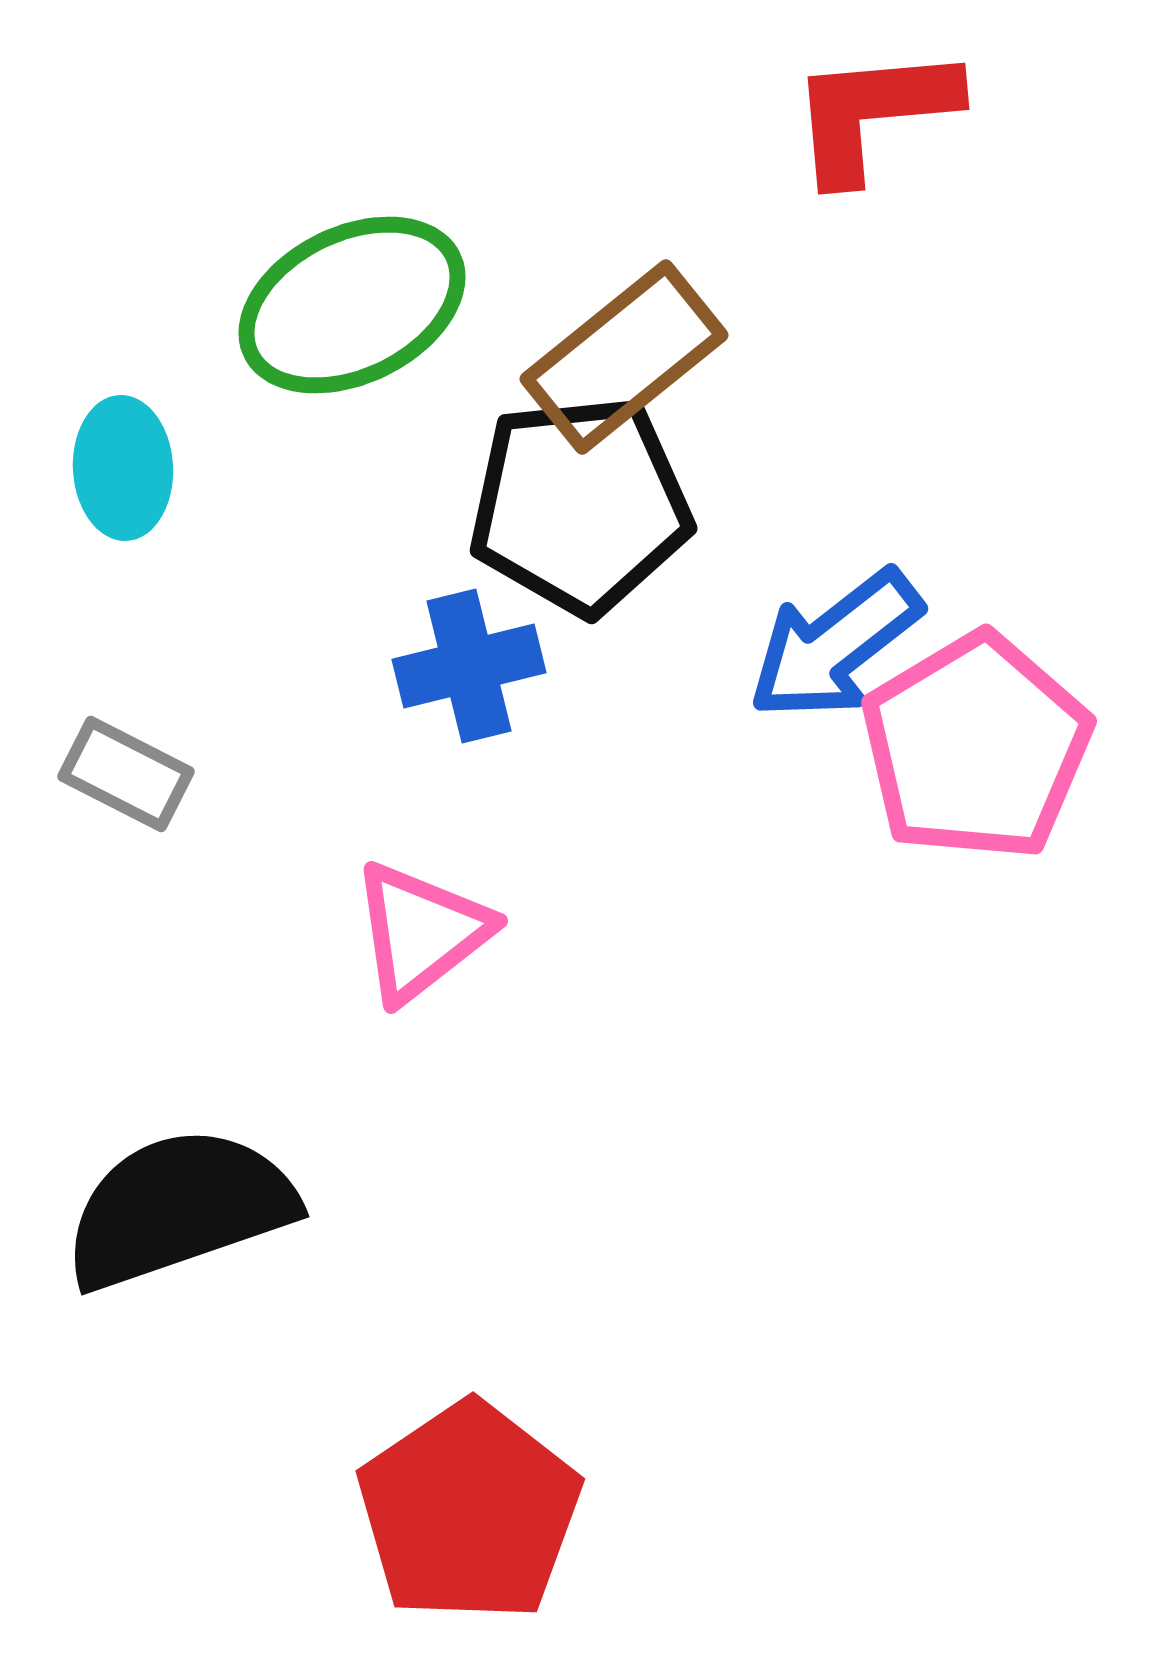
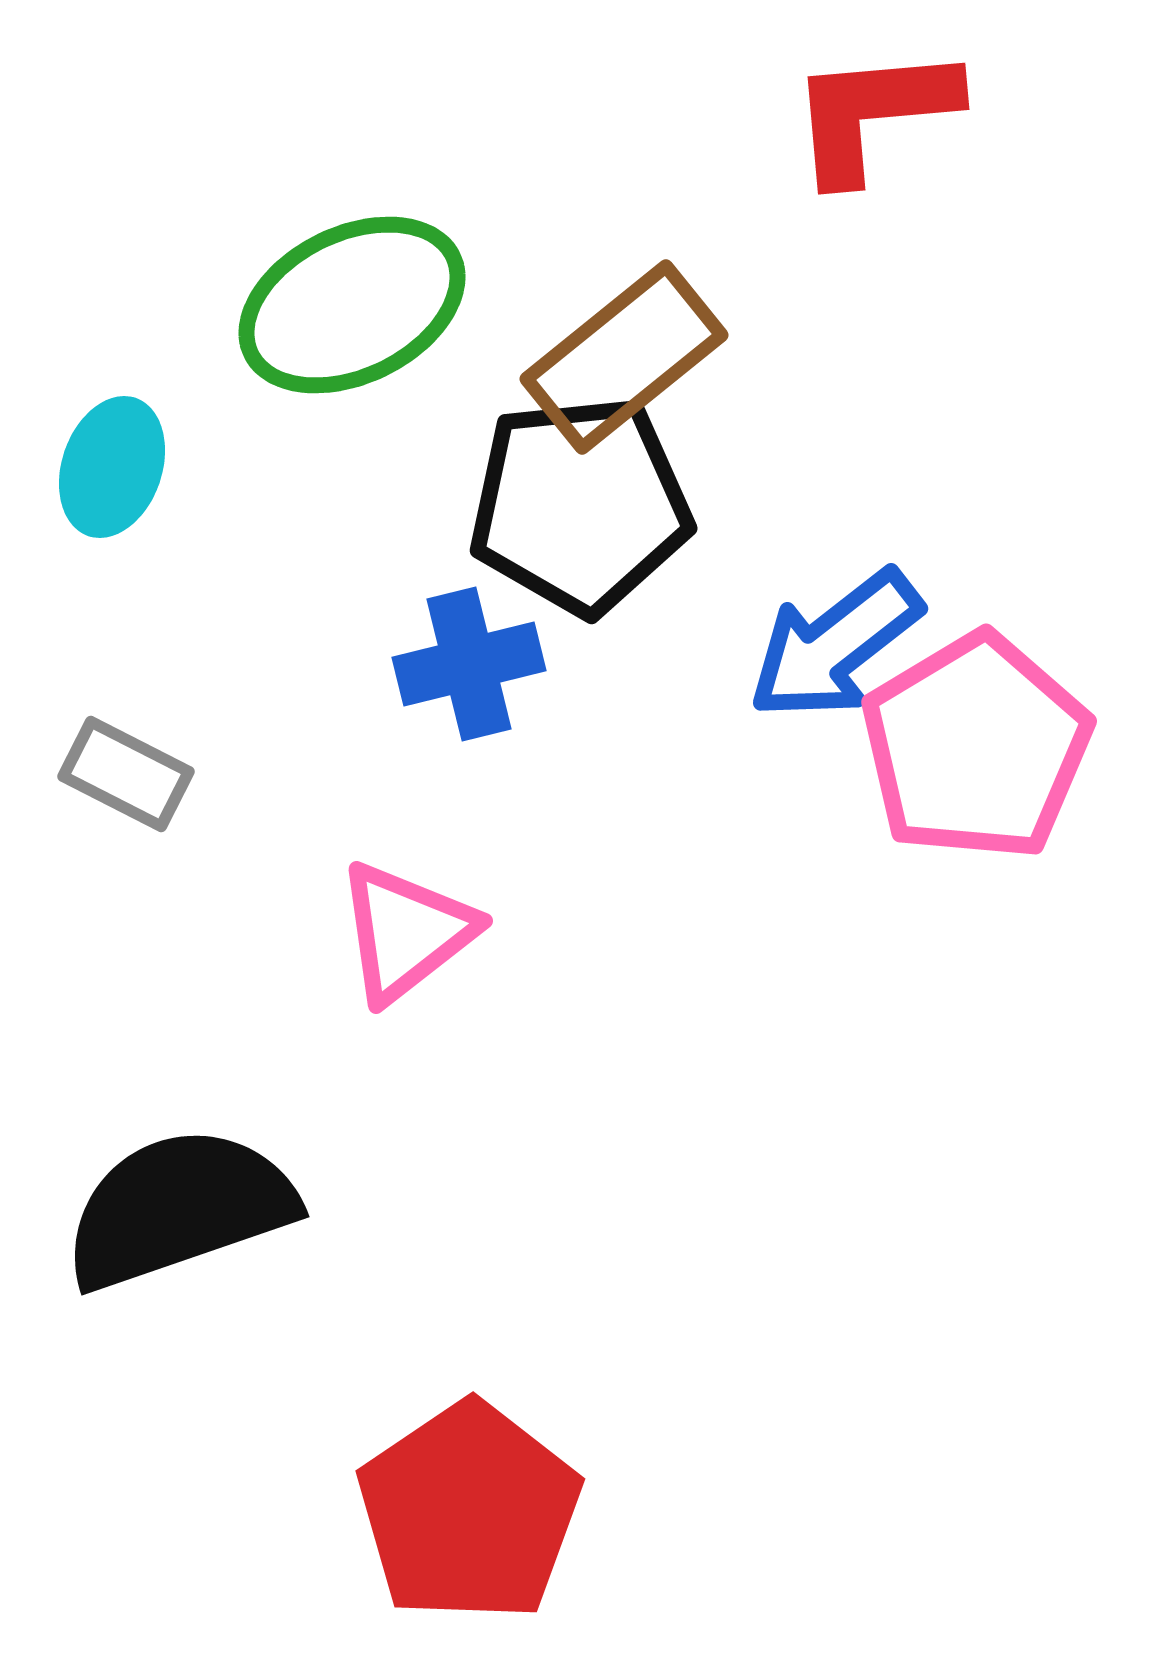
cyan ellipse: moved 11 px left, 1 px up; rotated 22 degrees clockwise
blue cross: moved 2 px up
pink triangle: moved 15 px left
